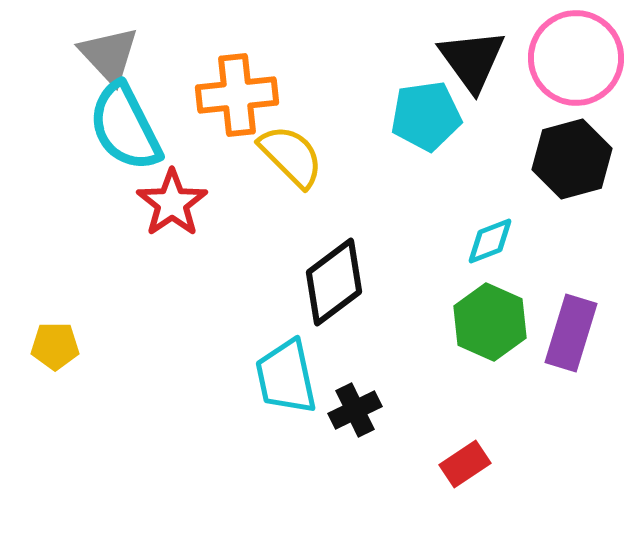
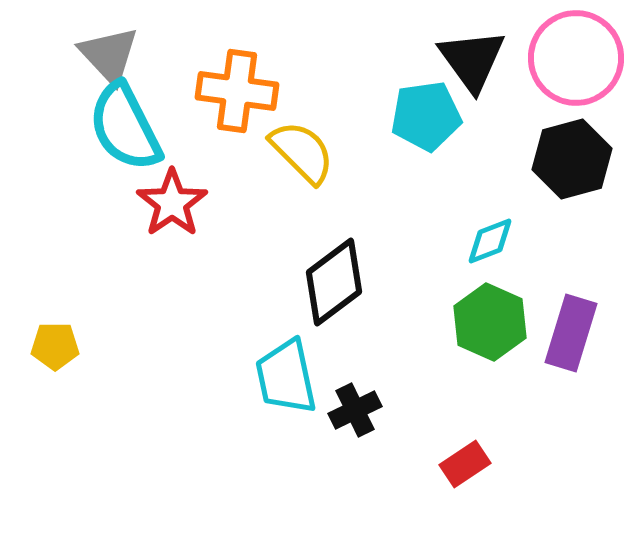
orange cross: moved 4 px up; rotated 14 degrees clockwise
yellow semicircle: moved 11 px right, 4 px up
